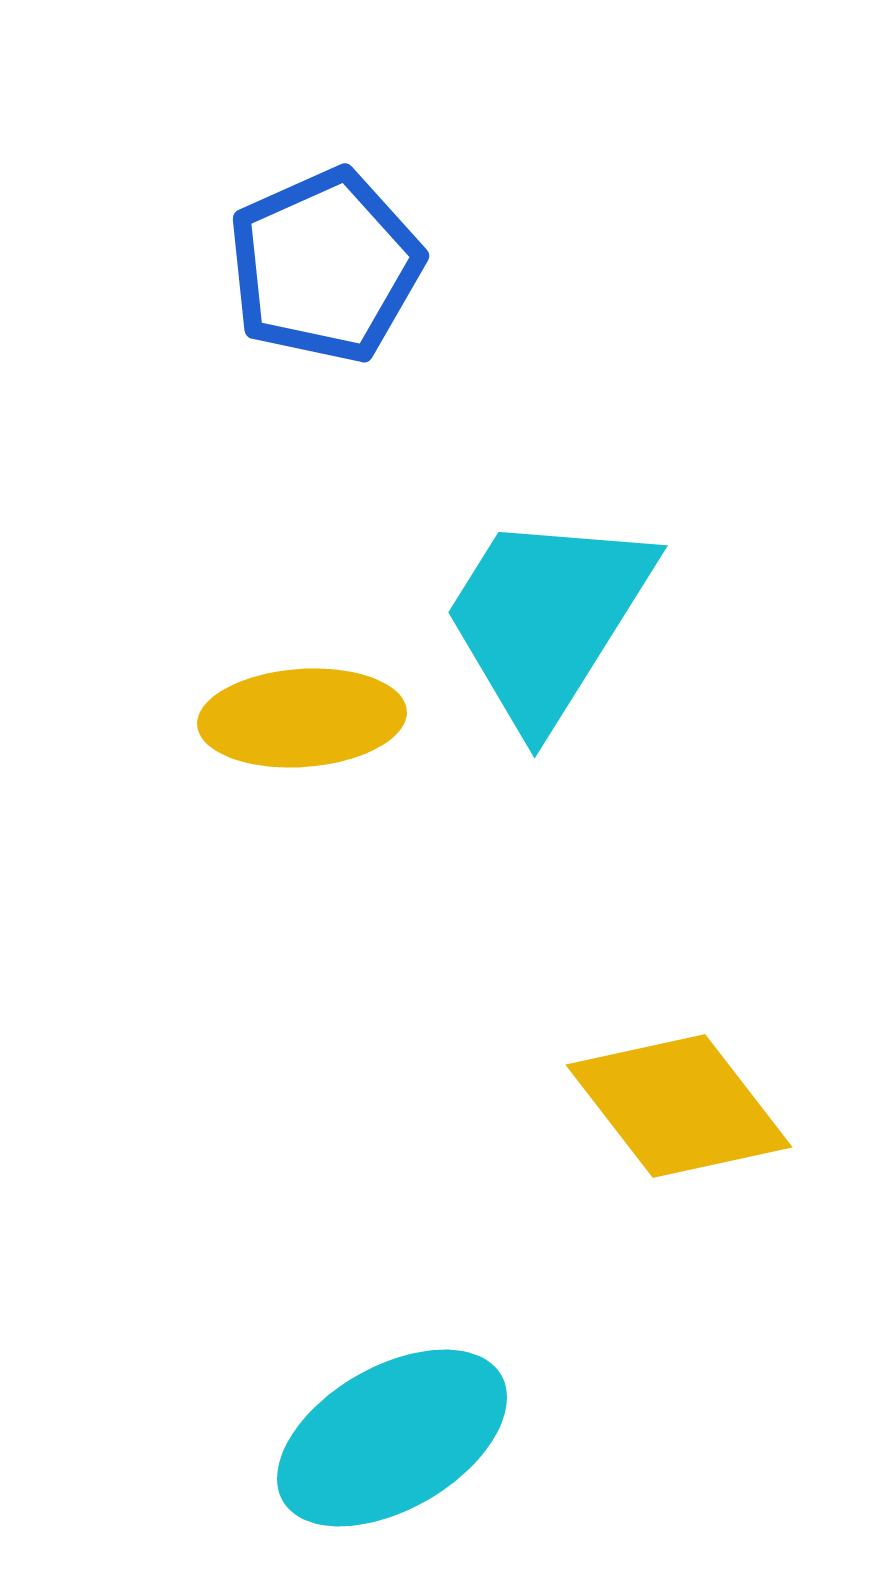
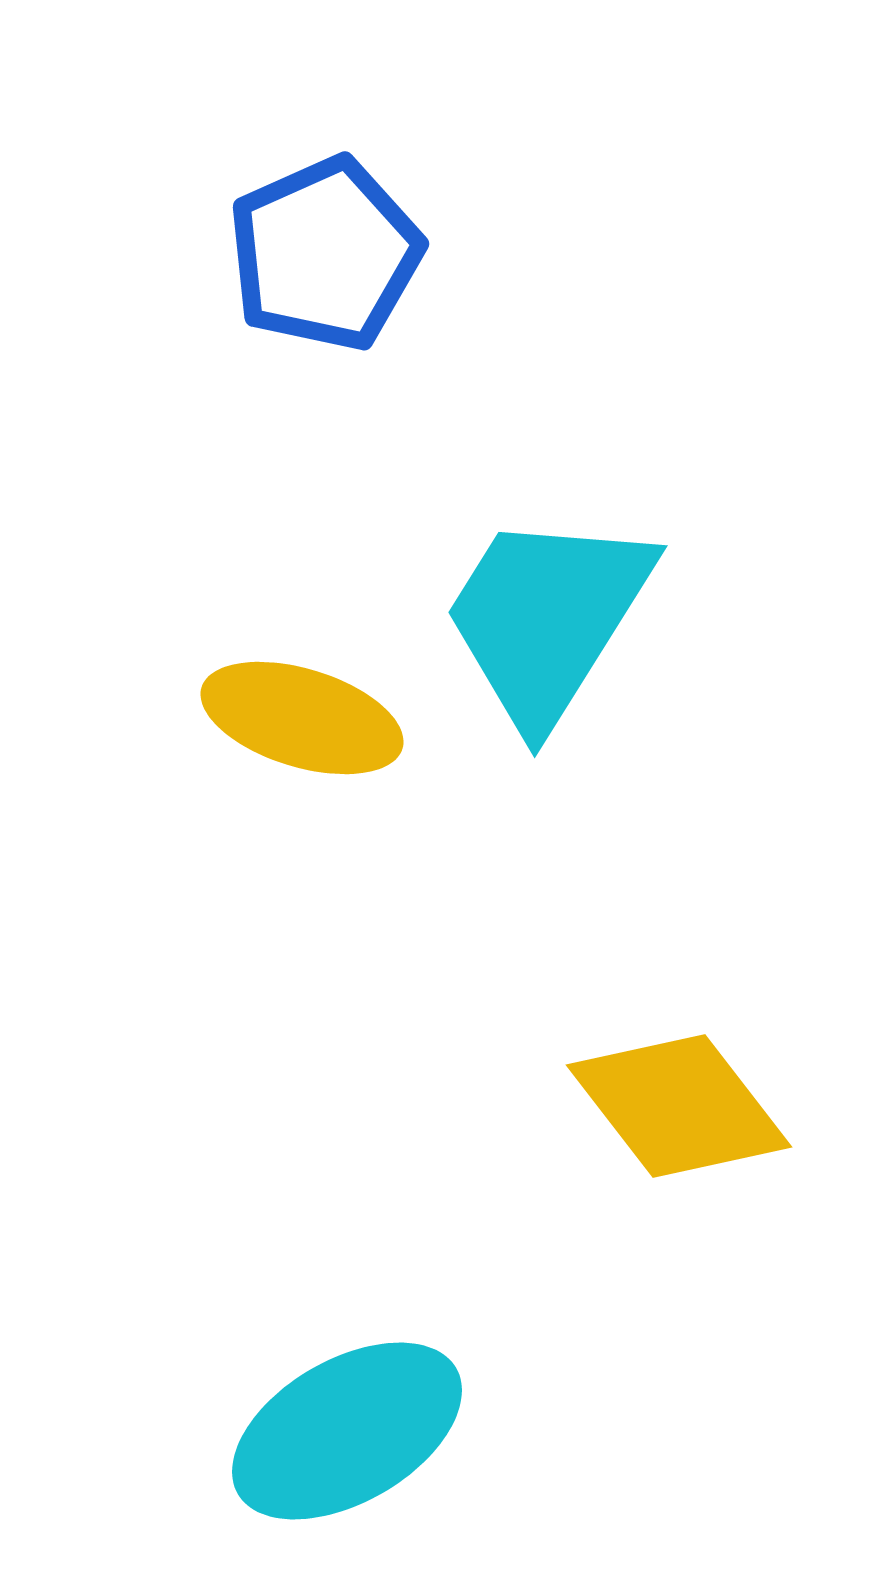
blue pentagon: moved 12 px up
yellow ellipse: rotated 21 degrees clockwise
cyan ellipse: moved 45 px left, 7 px up
